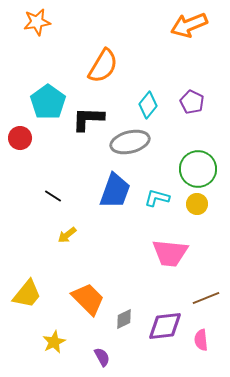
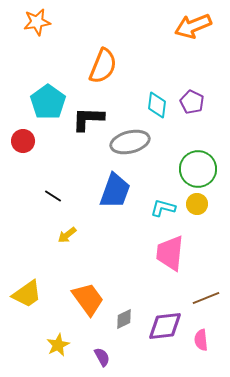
orange arrow: moved 4 px right, 1 px down
orange semicircle: rotated 9 degrees counterclockwise
cyan diamond: moved 9 px right; rotated 32 degrees counterclockwise
red circle: moved 3 px right, 3 px down
cyan L-shape: moved 6 px right, 10 px down
pink trapezoid: rotated 90 degrees clockwise
yellow trapezoid: rotated 16 degrees clockwise
orange trapezoid: rotated 9 degrees clockwise
yellow star: moved 4 px right, 3 px down
